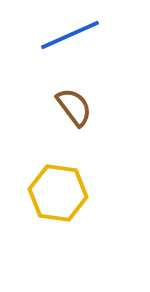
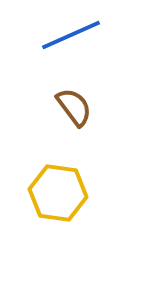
blue line: moved 1 px right
